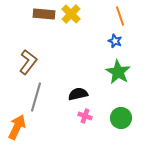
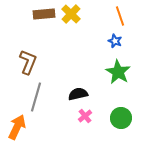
brown rectangle: rotated 10 degrees counterclockwise
brown L-shape: rotated 15 degrees counterclockwise
pink cross: rotated 32 degrees clockwise
